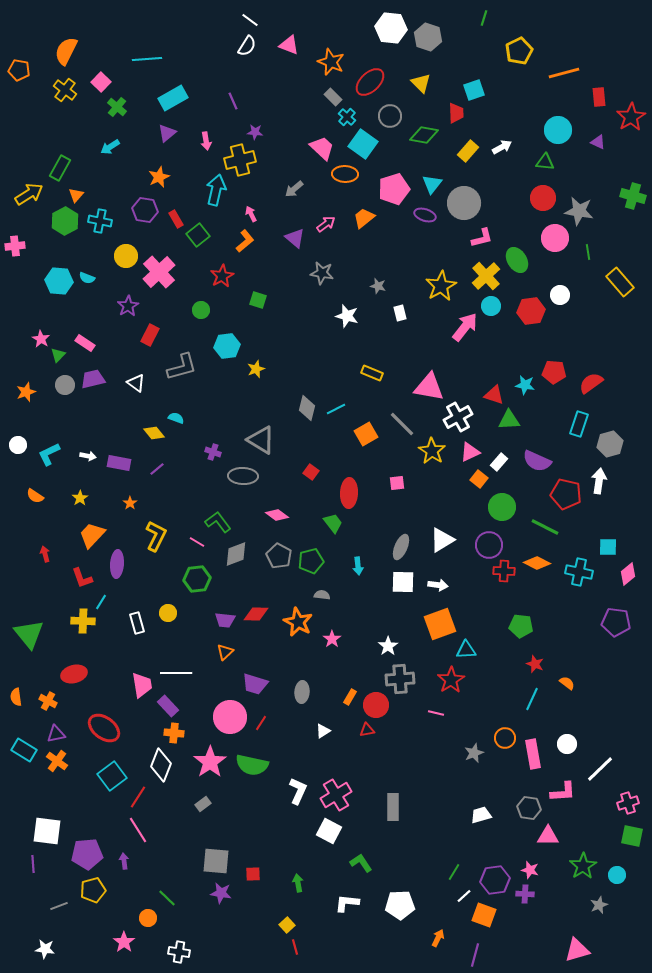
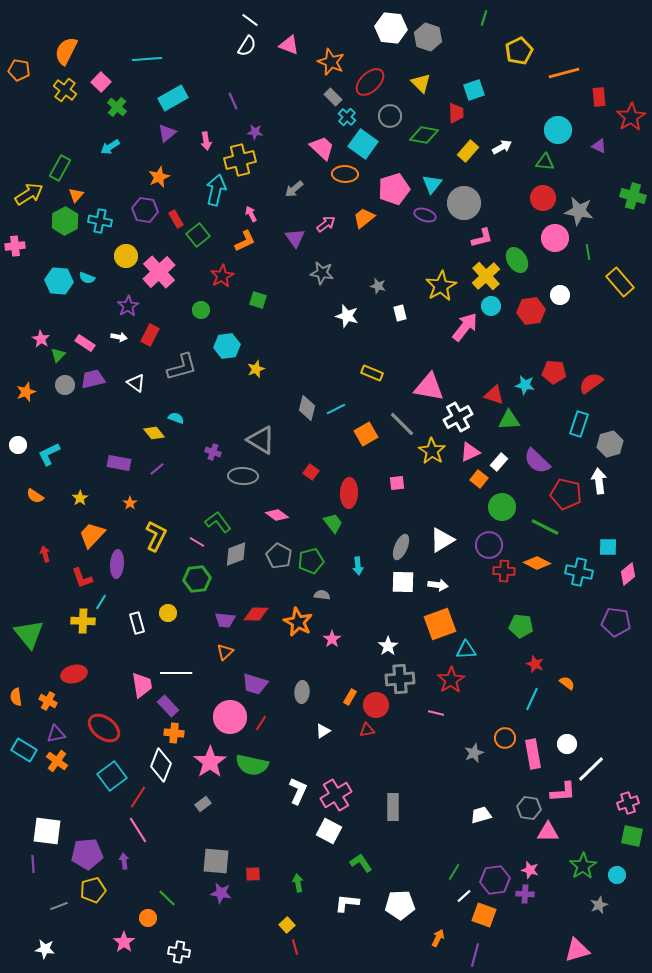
purple triangle at (598, 142): moved 1 px right, 4 px down
purple triangle at (295, 238): rotated 15 degrees clockwise
orange L-shape at (245, 241): rotated 15 degrees clockwise
white arrow at (88, 456): moved 31 px right, 119 px up
purple semicircle at (537, 461): rotated 20 degrees clockwise
white arrow at (599, 481): rotated 15 degrees counterclockwise
white line at (600, 769): moved 9 px left
pink triangle at (548, 836): moved 4 px up
